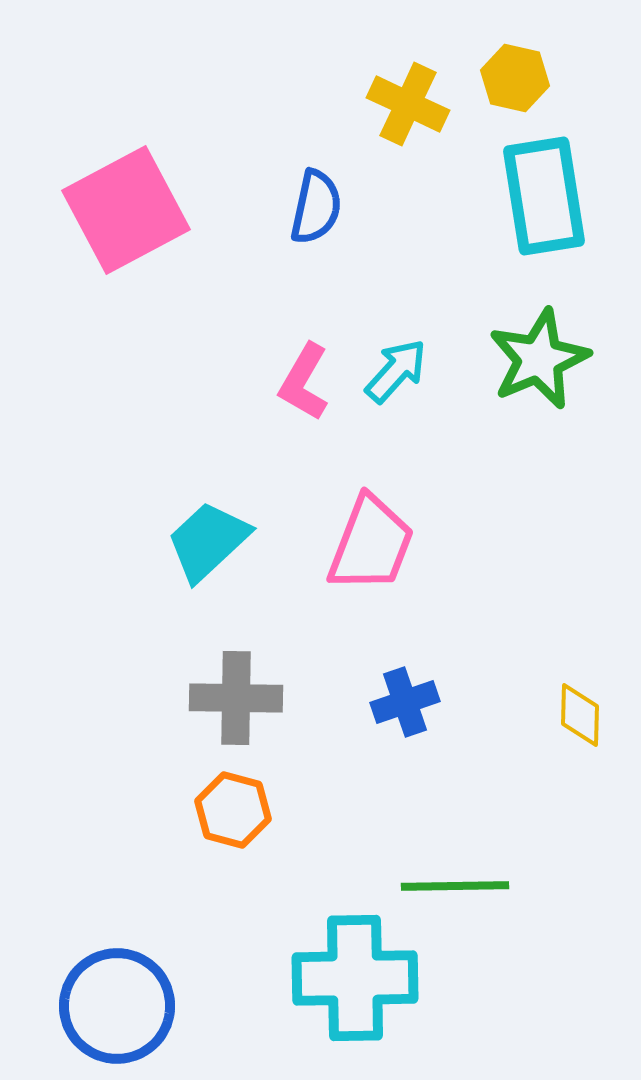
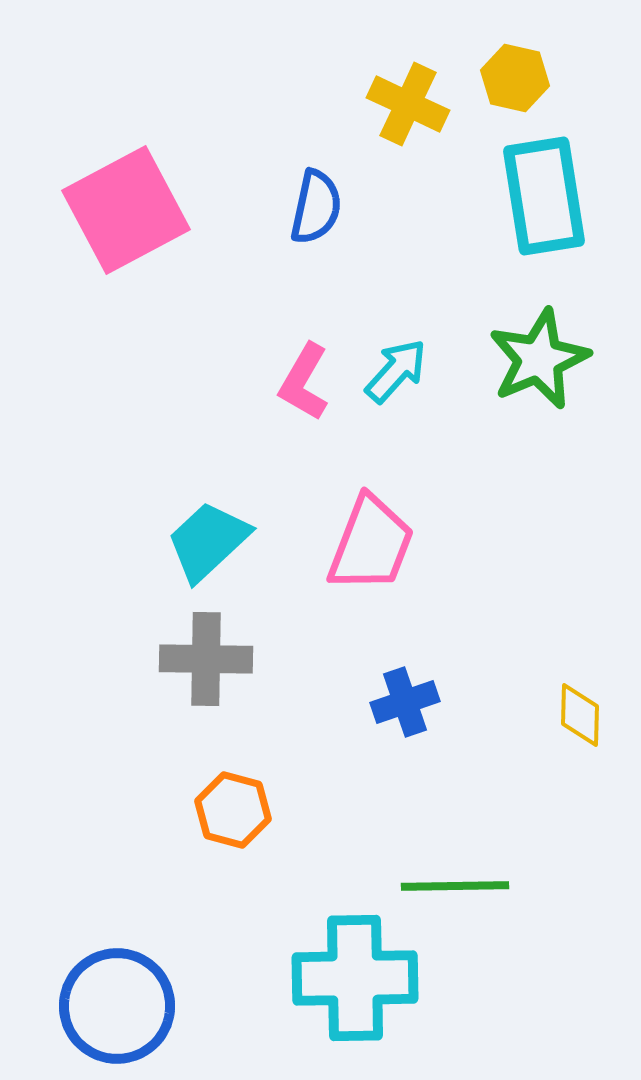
gray cross: moved 30 px left, 39 px up
